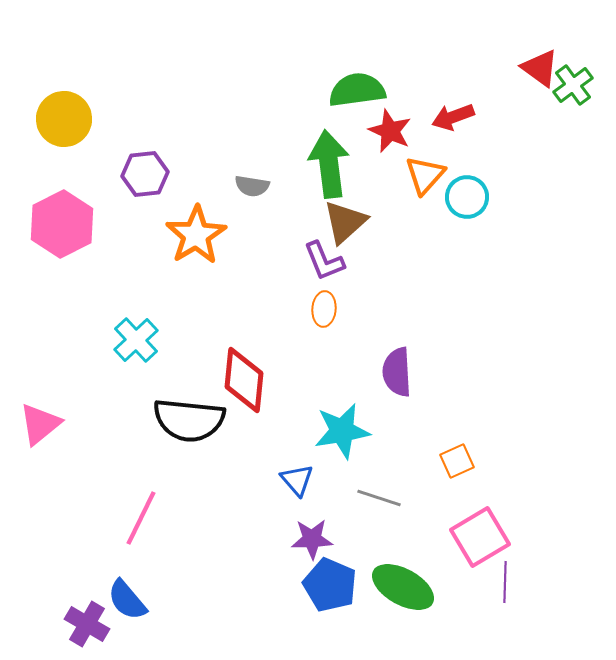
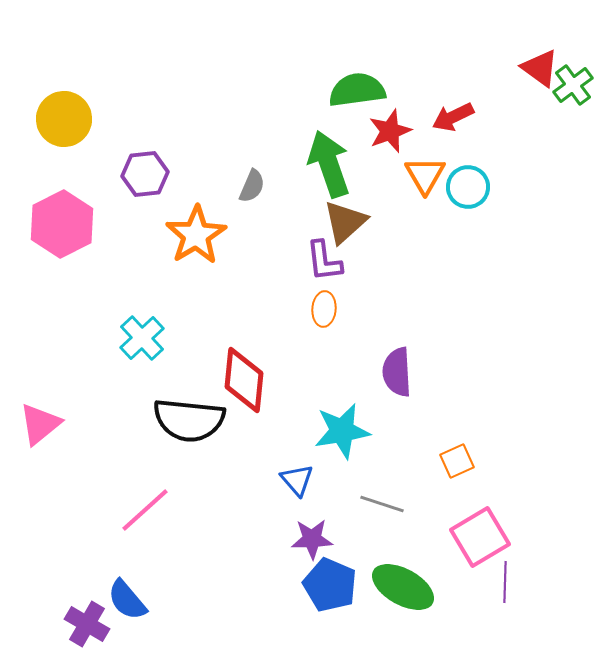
red arrow: rotated 6 degrees counterclockwise
red star: rotated 27 degrees clockwise
green arrow: rotated 12 degrees counterclockwise
orange triangle: rotated 12 degrees counterclockwise
gray semicircle: rotated 76 degrees counterclockwise
cyan circle: moved 1 px right, 10 px up
purple L-shape: rotated 15 degrees clockwise
cyan cross: moved 6 px right, 2 px up
gray line: moved 3 px right, 6 px down
pink line: moved 4 px right, 8 px up; rotated 22 degrees clockwise
